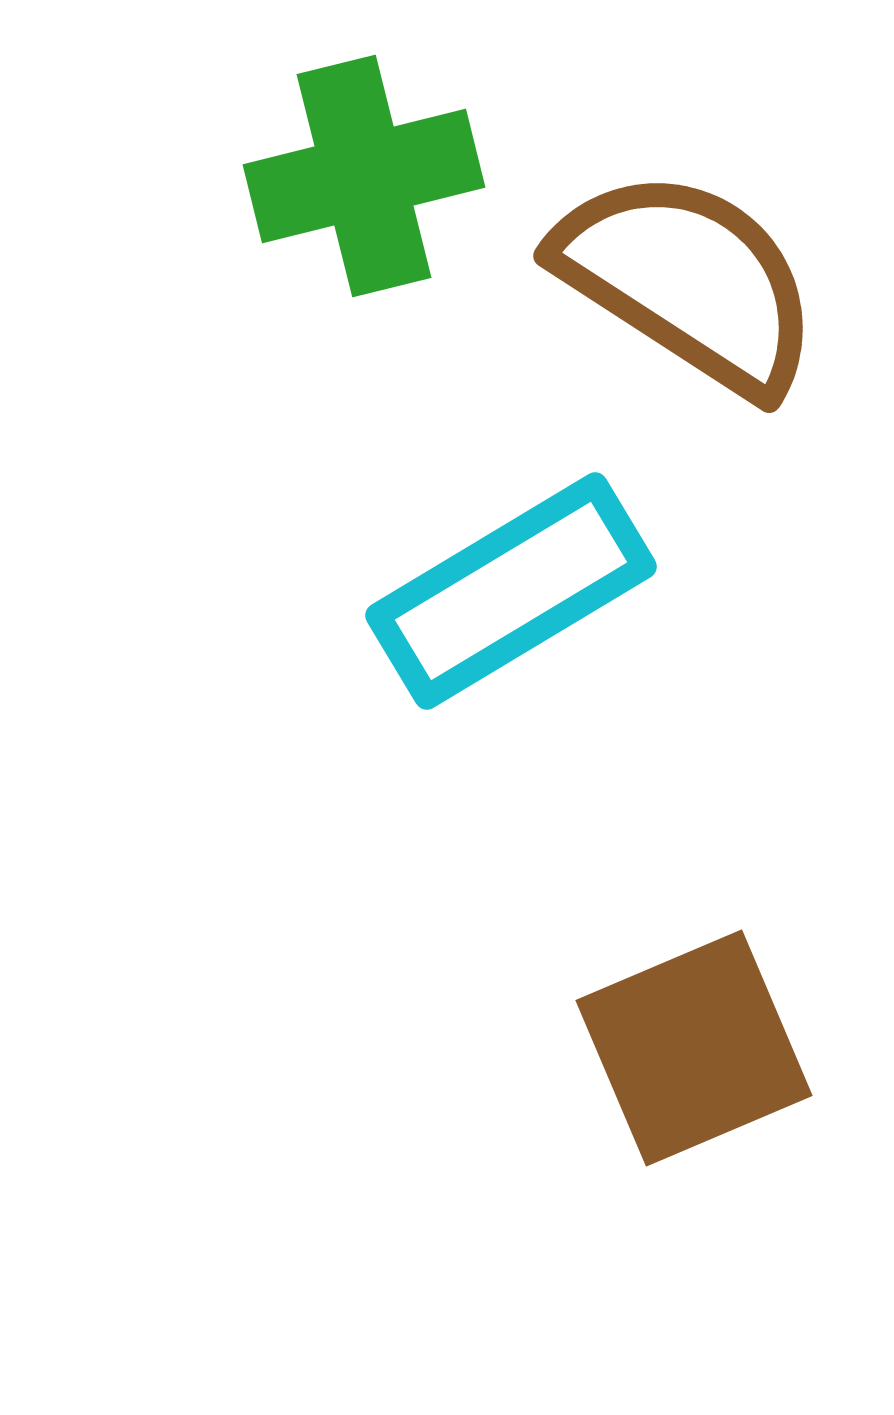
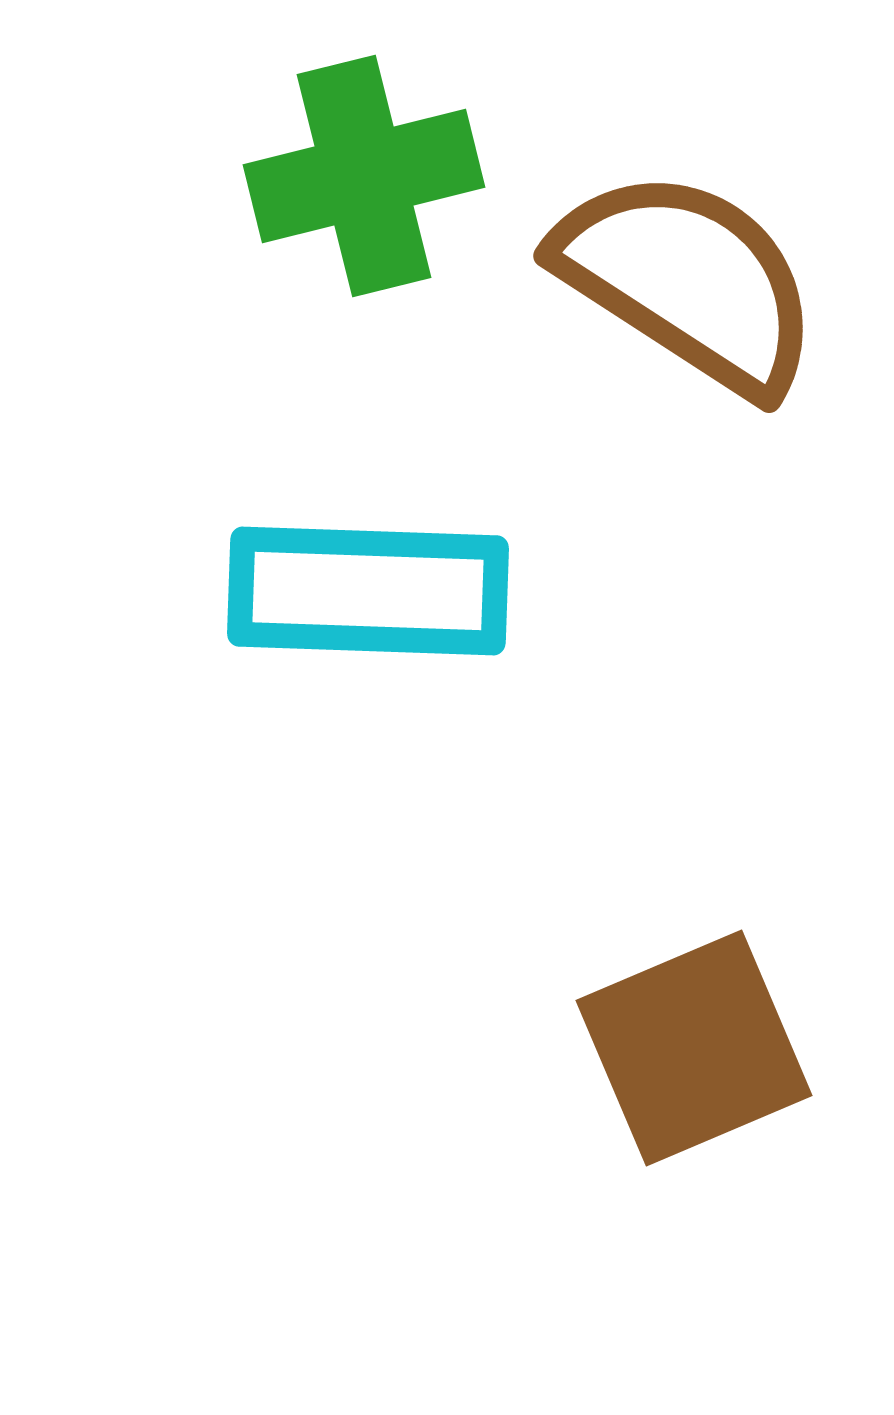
cyan rectangle: moved 143 px left; rotated 33 degrees clockwise
